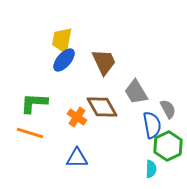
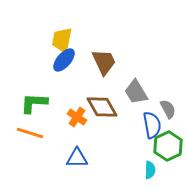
cyan semicircle: moved 1 px left, 1 px down
